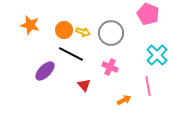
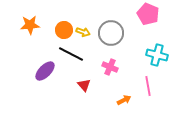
orange star: rotated 18 degrees counterclockwise
cyan cross: rotated 30 degrees counterclockwise
